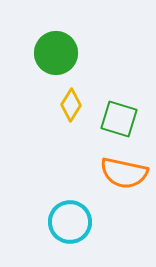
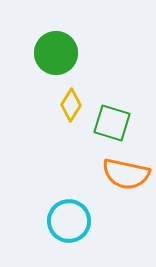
green square: moved 7 px left, 4 px down
orange semicircle: moved 2 px right, 1 px down
cyan circle: moved 1 px left, 1 px up
